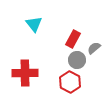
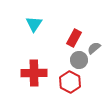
cyan triangle: rotated 12 degrees clockwise
red rectangle: moved 1 px right, 1 px up
gray circle: moved 2 px right
red cross: moved 9 px right
